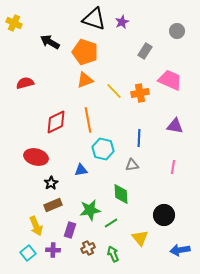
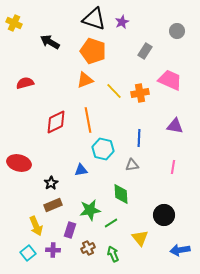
orange pentagon: moved 8 px right, 1 px up
red ellipse: moved 17 px left, 6 px down
